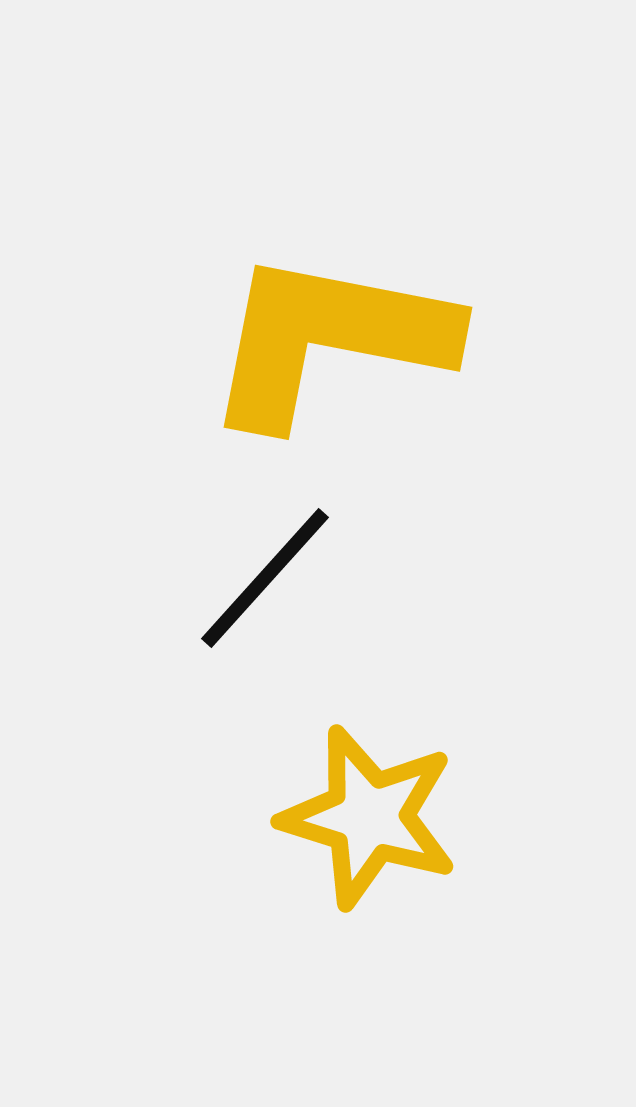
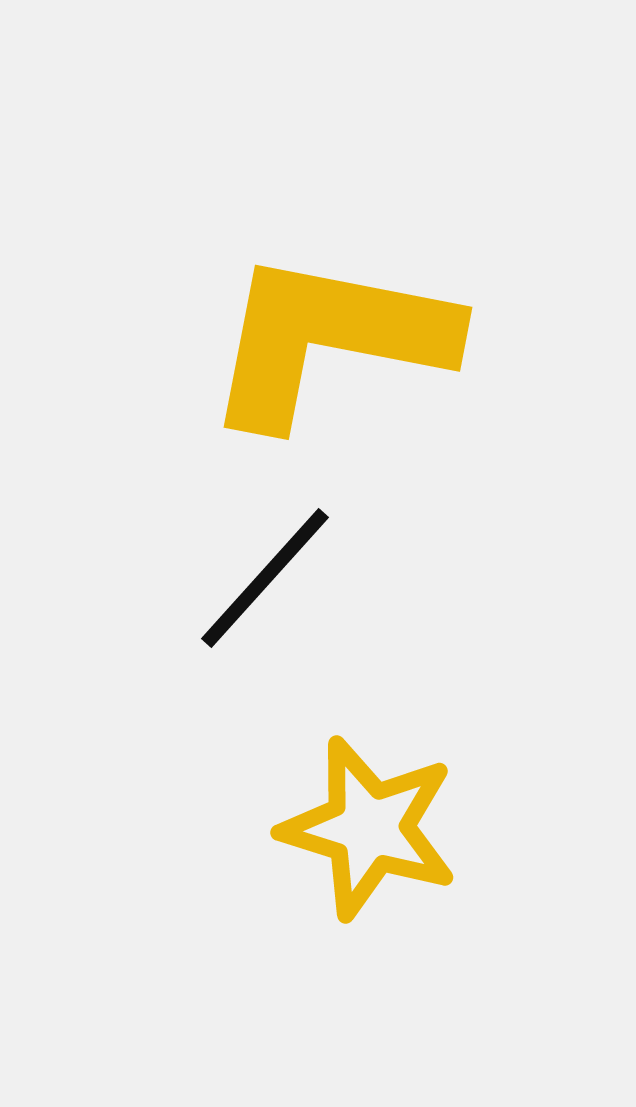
yellow star: moved 11 px down
